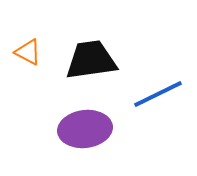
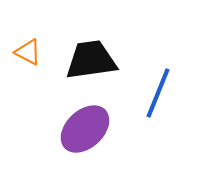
blue line: moved 1 px up; rotated 42 degrees counterclockwise
purple ellipse: rotated 36 degrees counterclockwise
